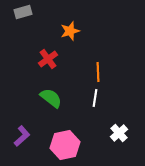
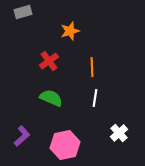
red cross: moved 1 px right, 2 px down
orange line: moved 6 px left, 5 px up
green semicircle: rotated 15 degrees counterclockwise
